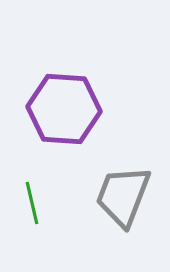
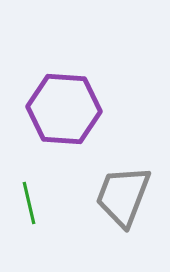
green line: moved 3 px left
